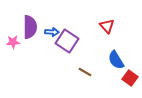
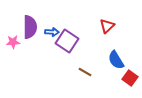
red triangle: rotated 28 degrees clockwise
